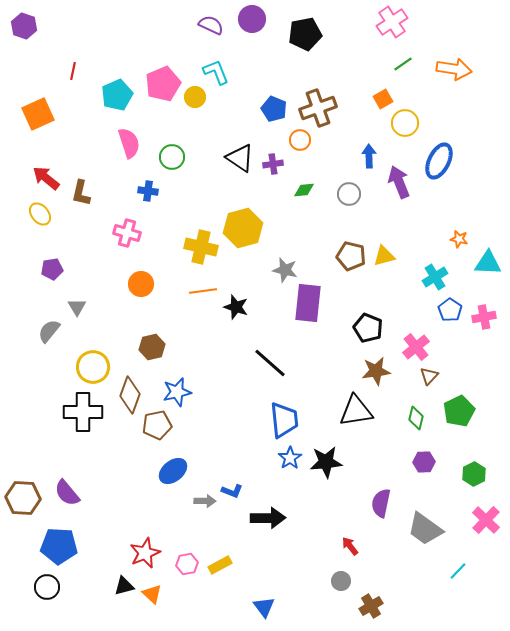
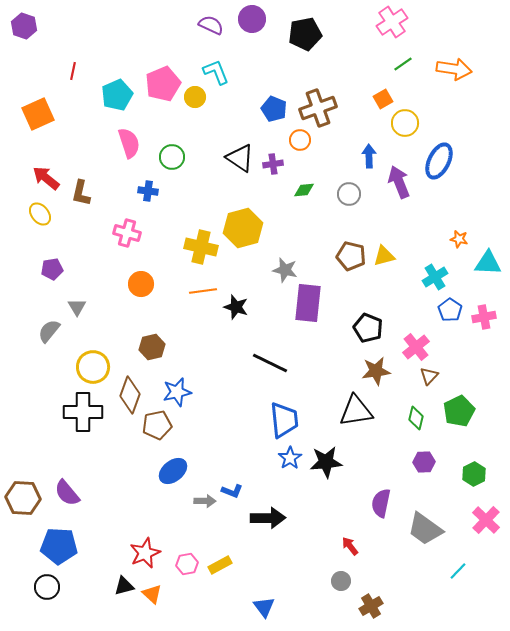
black line at (270, 363): rotated 15 degrees counterclockwise
